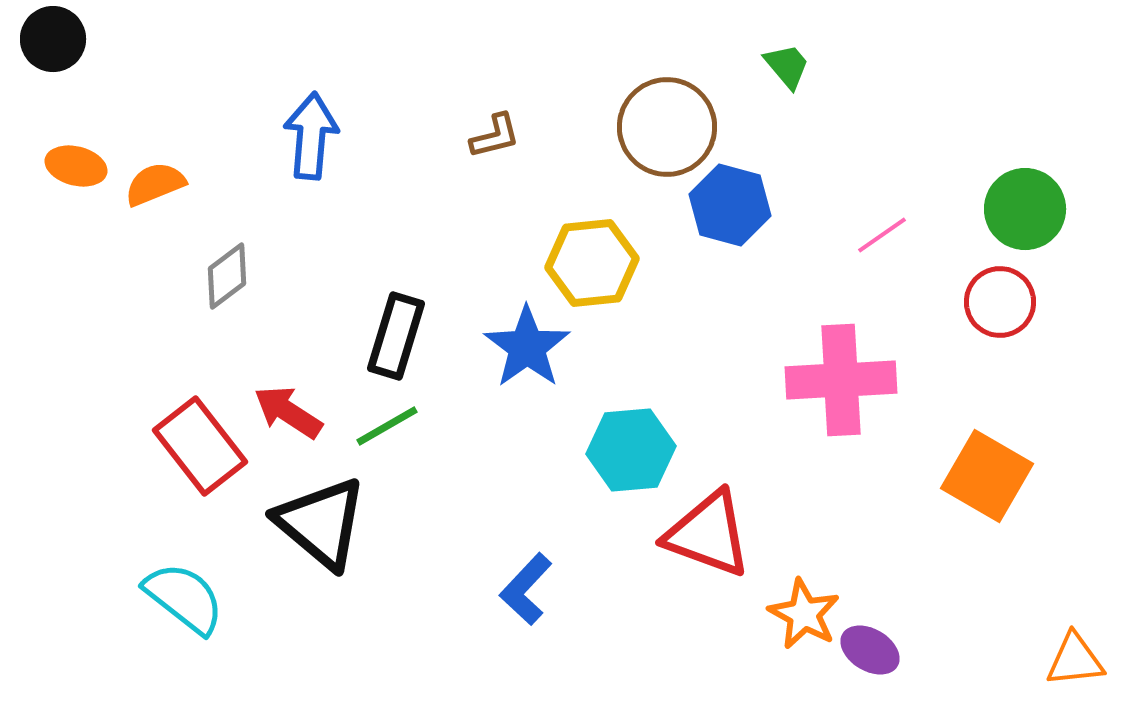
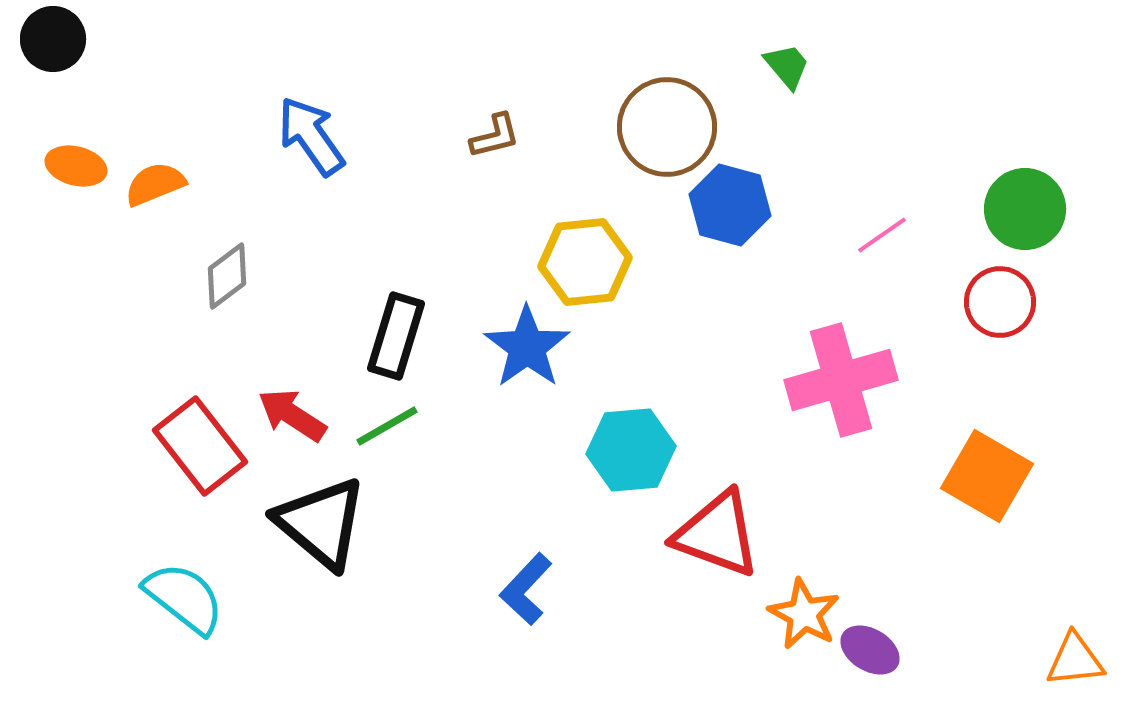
blue arrow: rotated 40 degrees counterclockwise
yellow hexagon: moved 7 px left, 1 px up
pink cross: rotated 13 degrees counterclockwise
red arrow: moved 4 px right, 3 px down
red triangle: moved 9 px right
